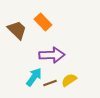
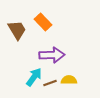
brown trapezoid: rotated 15 degrees clockwise
yellow semicircle: rotated 35 degrees clockwise
